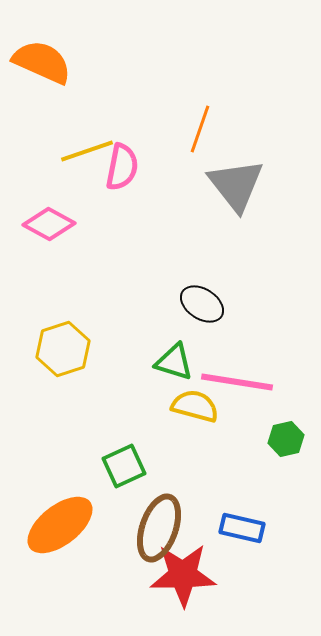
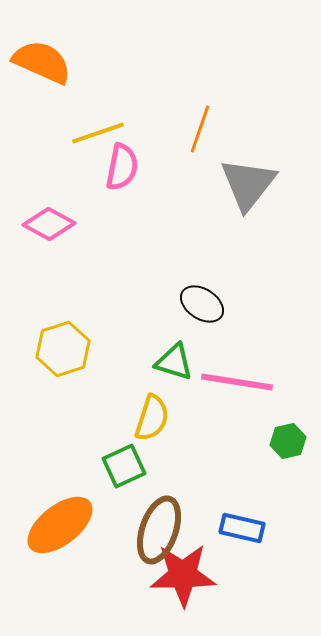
yellow line: moved 11 px right, 18 px up
gray triangle: moved 12 px right, 1 px up; rotated 16 degrees clockwise
yellow semicircle: moved 43 px left, 12 px down; rotated 93 degrees clockwise
green hexagon: moved 2 px right, 2 px down
brown ellipse: moved 2 px down
